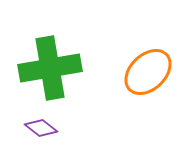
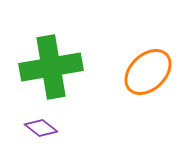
green cross: moved 1 px right, 1 px up
